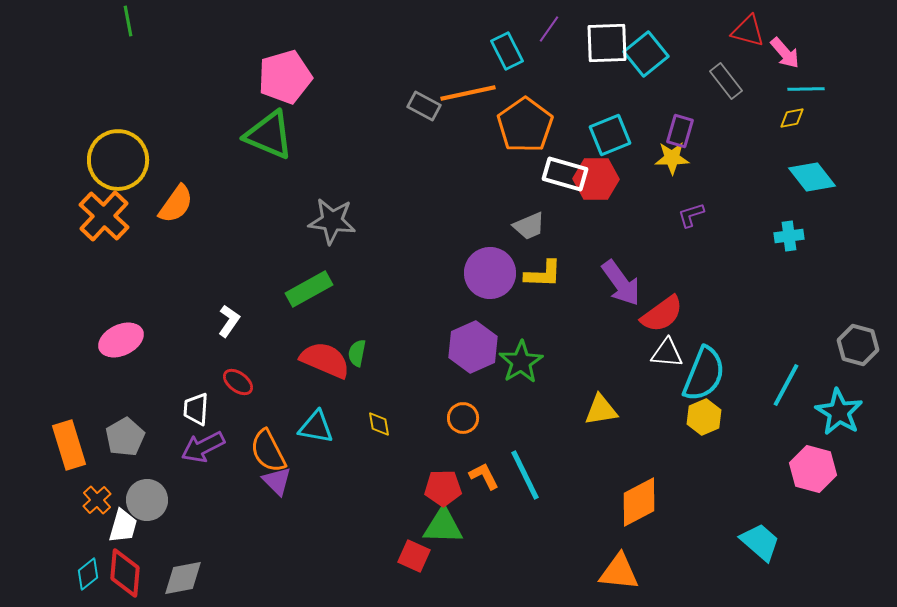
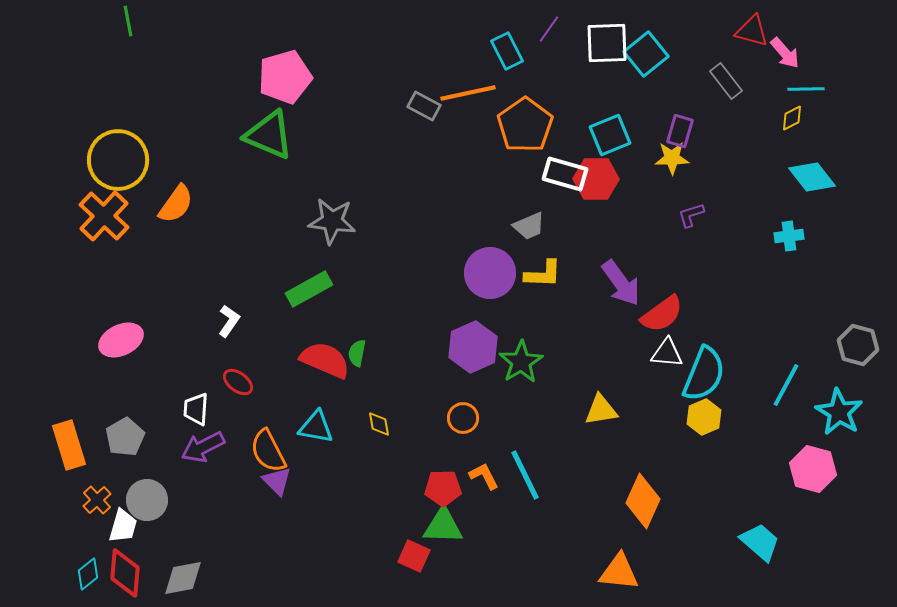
red triangle at (748, 31): moved 4 px right
yellow diamond at (792, 118): rotated 16 degrees counterclockwise
orange diamond at (639, 502): moved 4 px right, 1 px up; rotated 38 degrees counterclockwise
